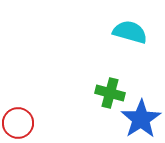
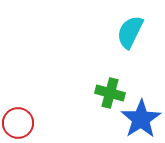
cyan semicircle: rotated 80 degrees counterclockwise
